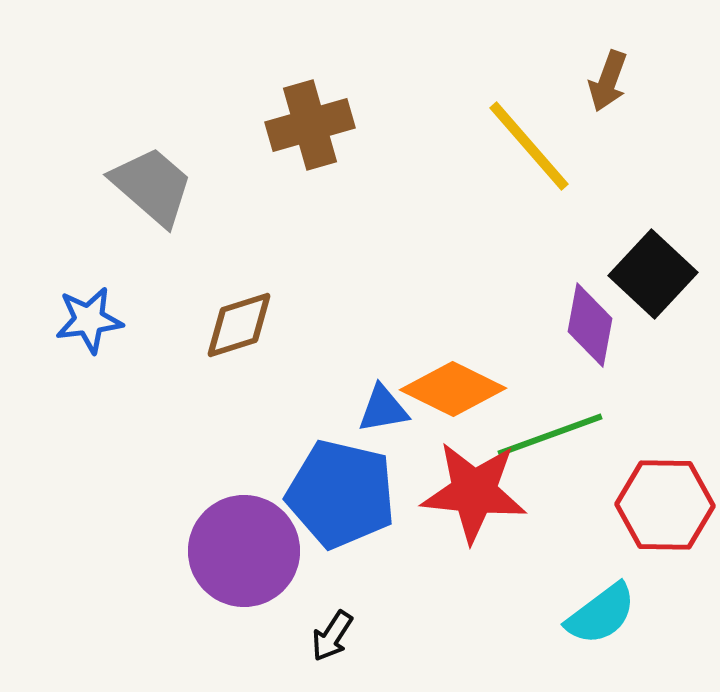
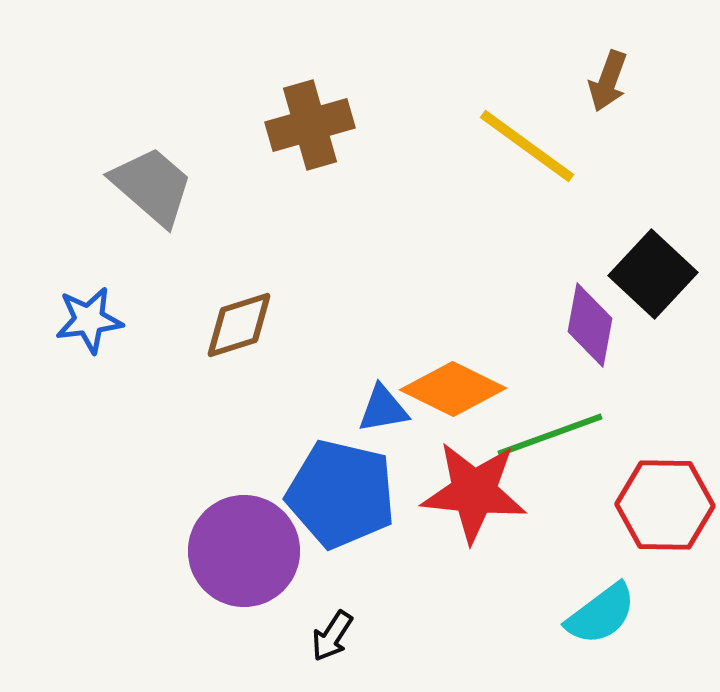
yellow line: moved 2 px left; rotated 13 degrees counterclockwise
